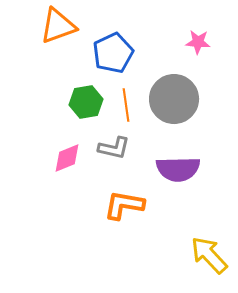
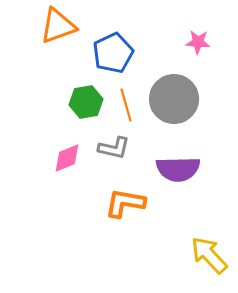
orange line: rotated 8 degrees counterclockwise
orange L-shape: moved 1 px right, 2 px up
